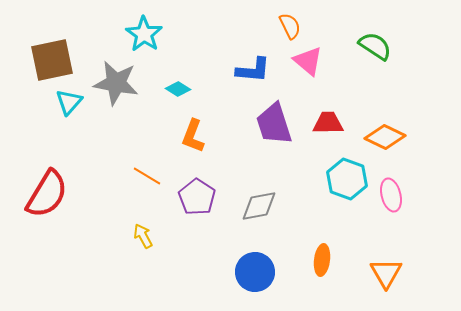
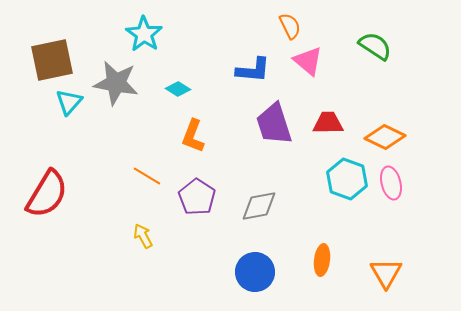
pink ellipse: moved 12 px up
